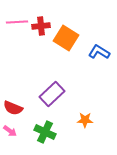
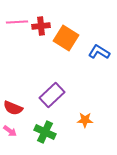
purple rectangle: moved 1 px down
